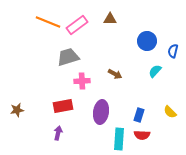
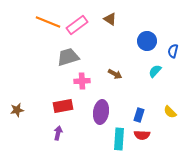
brown triangle: rotated 32 degrees clockwise
